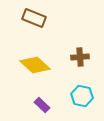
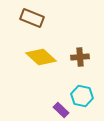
brown rectangle: moved 2 px left
yellow diamond: moved 6 px right, 8 px up
purple rectangle: moved 19 px right, 5 px down
